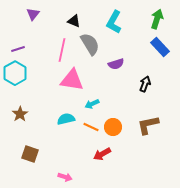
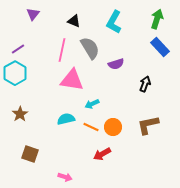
gray semicircle: moved 4 px down
purple line: rotated 16 degrees counterclockwise
